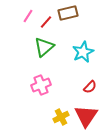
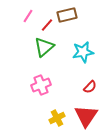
brown rectangle: moved 1 px left, 2 px down
red line: moved 1 px right, 3 px down
cyan star: rotated 15 degrees clockwise
yellow cross: moved 4 px left, 1 px down
